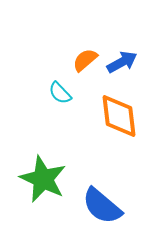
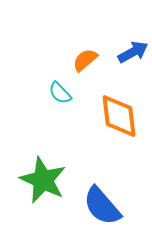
blue arrow: moved 11 px right, 10 px up
green star: moved 1 px down
blue semicircle: rotated 9 degrees clockwise
